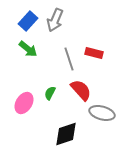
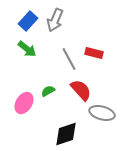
green arrow: moved 1 px left
gray line: rotated 10 degrees counterclockwise
green semicircle: moved 2 px left, 2 px up; rotated 32 degrees clockwise
